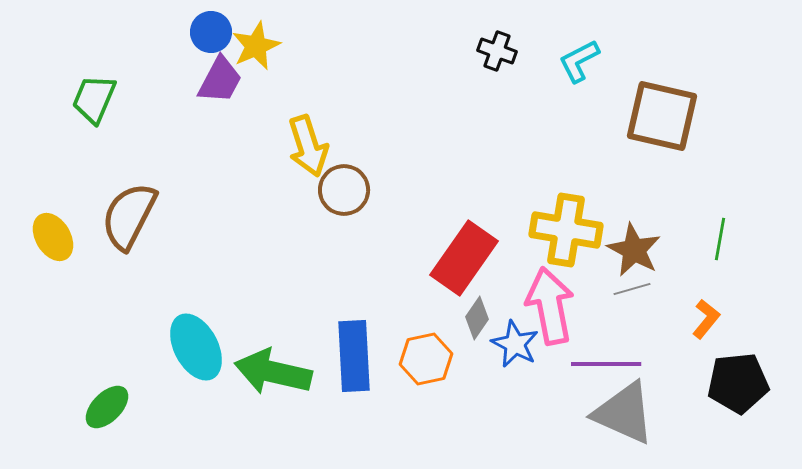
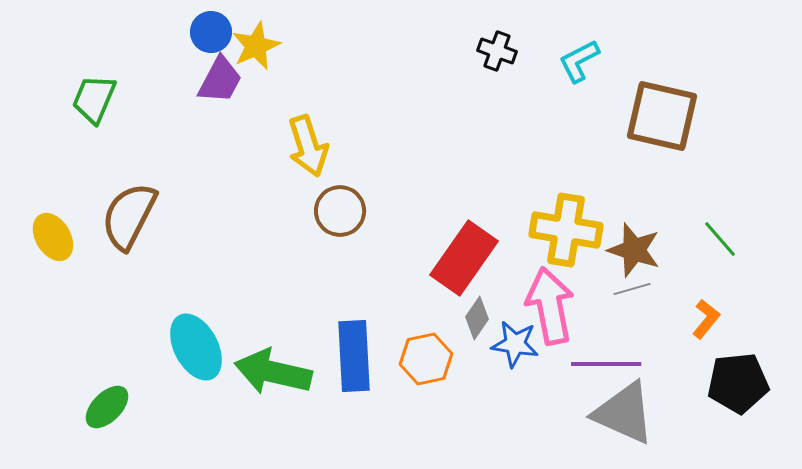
brown circle: moved 4 px left, 21 px down
green line: rotated 51 degrees counterclockwise
brown star: rotated 10 degrees counterclockwise
blue star: rotated 18 degrees counterclockwise
